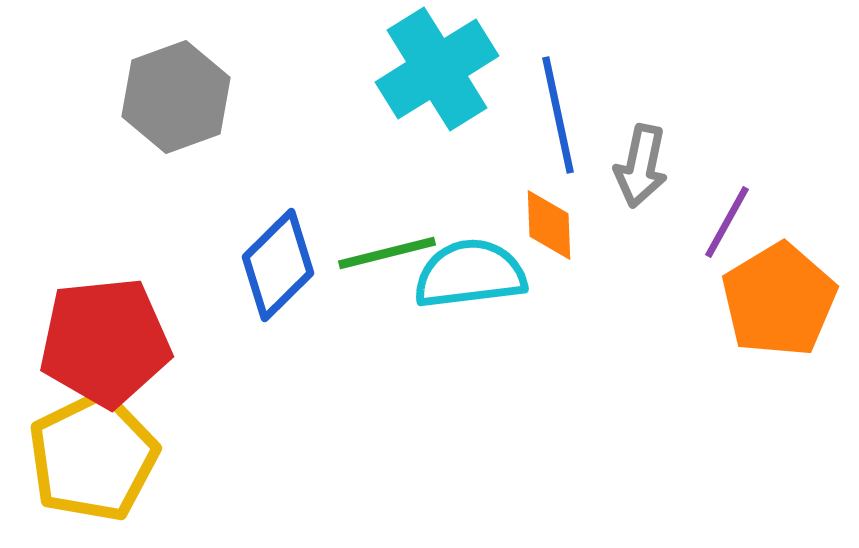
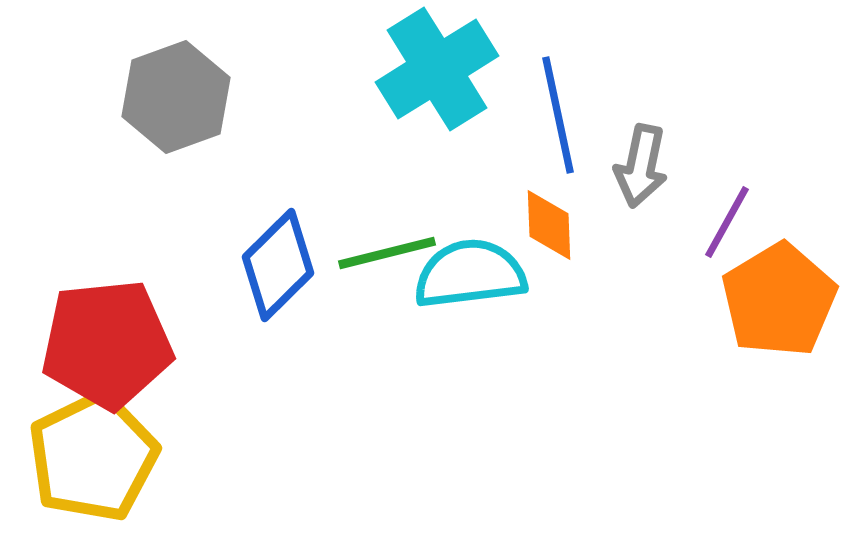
red pentagon: moved 2 px right, 2 px down
